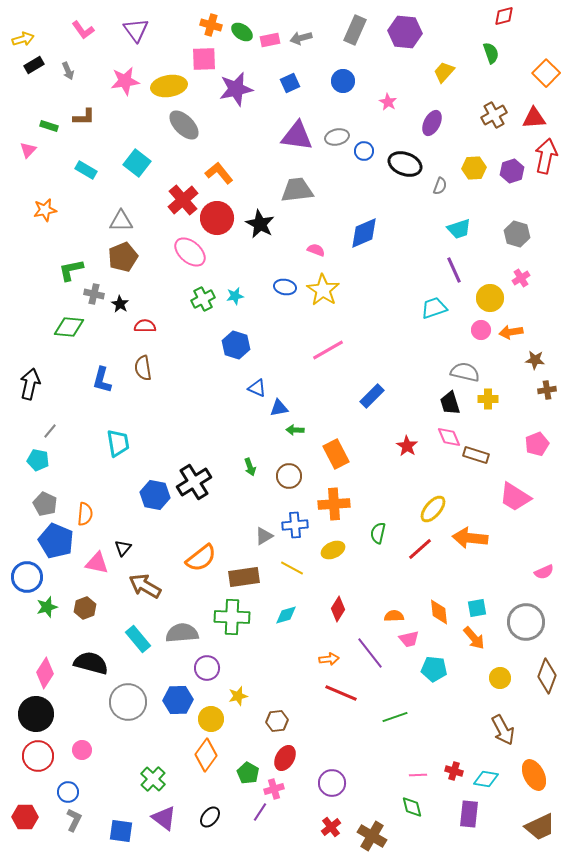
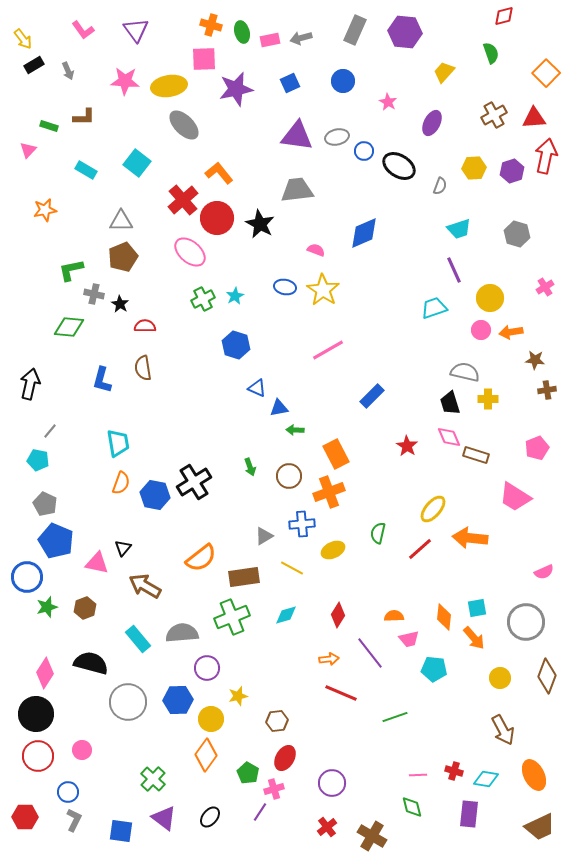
green ellipse at (242, 32): rotated 40 degrees clockwise
yellow arrow at (23, 39): rotated 70 degrees clockwise
pink star at (125, 81): rotated 12 degrees clockwise
black ellipse at (405, 164): moved 6 px left, 2 px down; rotated 12 degrees clockwise
pink cross at (521, 278): moved 24 px right, 9 px down
cyan star at (235, 296): rotated 18 degrees counterclockwise
pink pentagon at (537, 444): moved 4 px down
orange cross at (334, 504): moved 5 px left, 12 px up; rotated 16 degrees counterclockwise
orange semicircle at (85, 514): moved 36 px right, 31 px up; rotated 15 degrees clockwise
blue cross at (295, 525): moved 7 px right, 1 px up
red diamond at (338, 609): moved 6 px down
orange diamond at (439, 612): moved 5 px right, 5 px down; rotated 12 degrees clockwise
green cross at (232, 617): rotated 24 degrees counterclockwise
red cross at (331, 827): moved 4 px left
